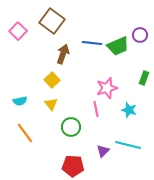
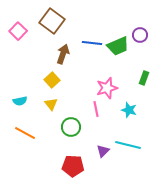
orange line: rotated 25 degrees counterclockwise
